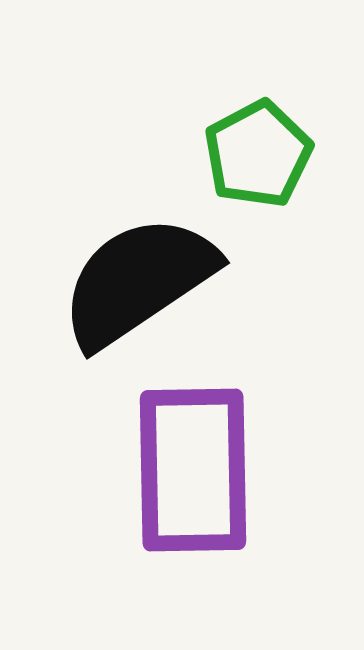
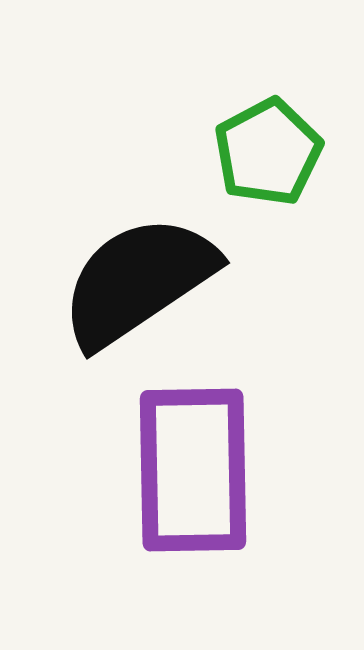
green pentagon: moved 10 px right, 2 px up
